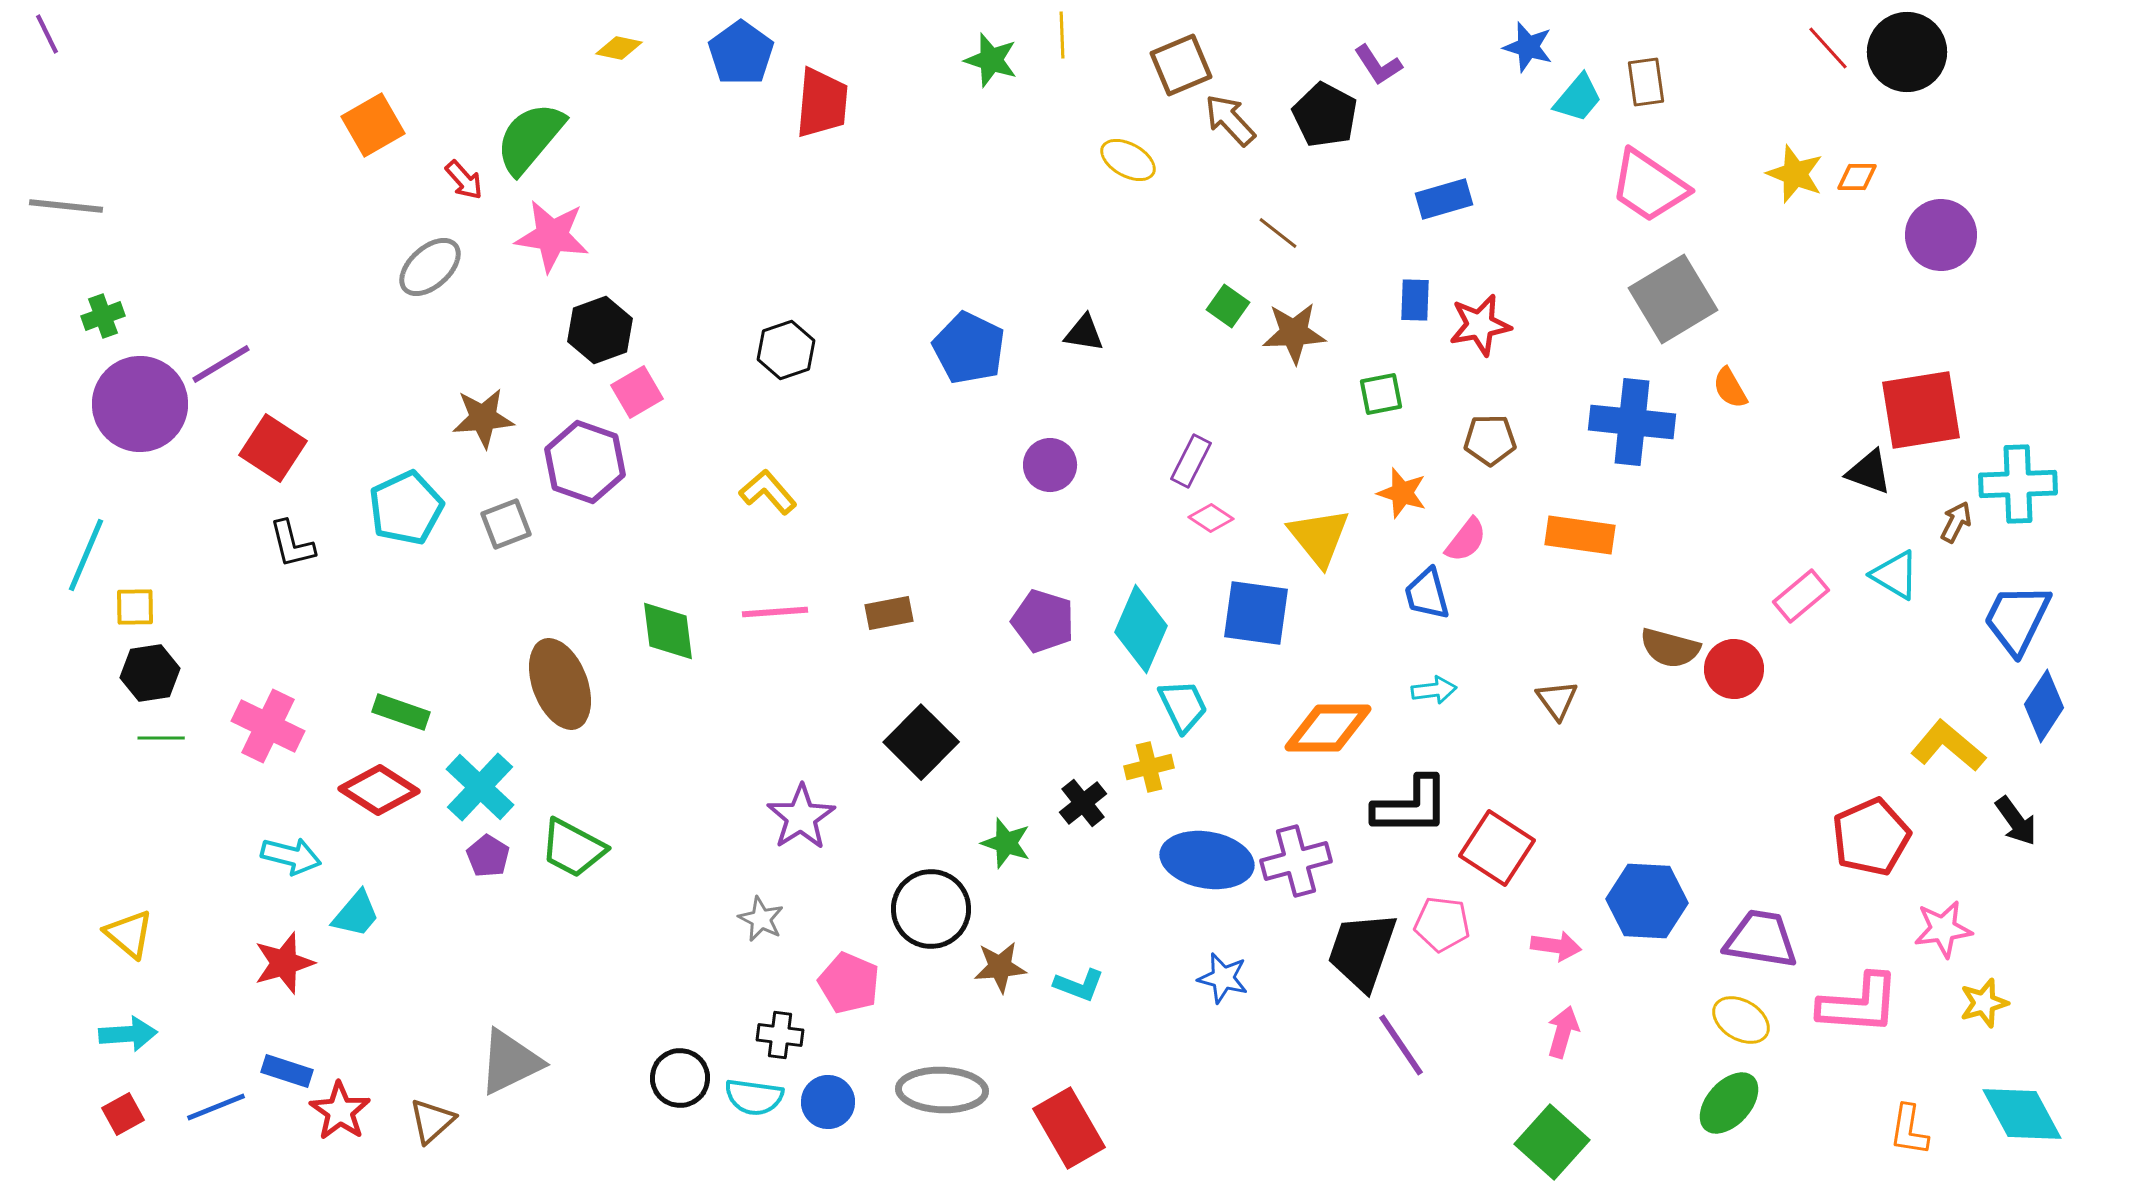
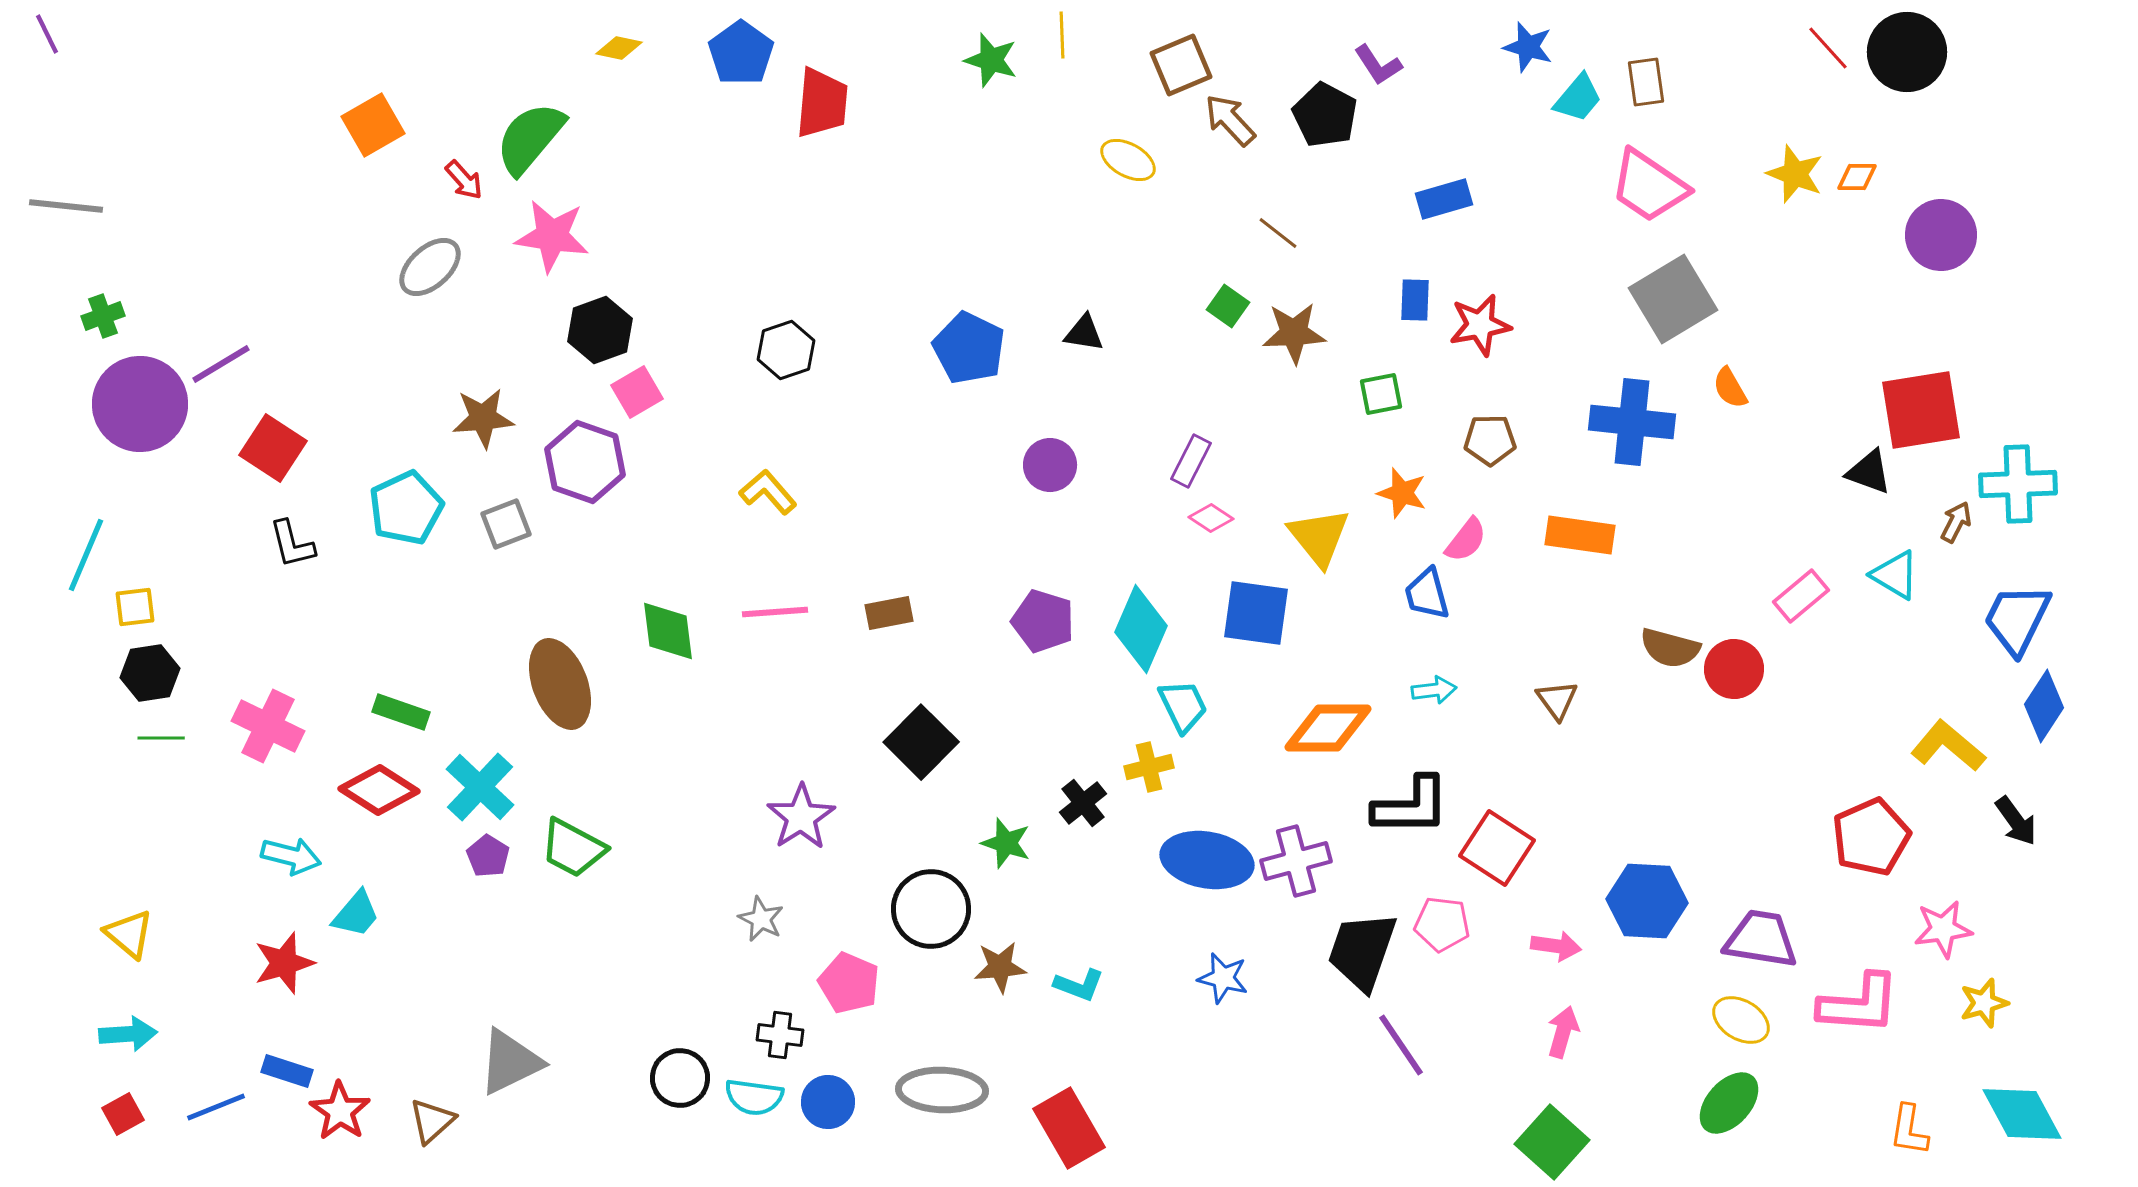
yellow square at (135, 607): rotated 6 degrees counterclockwise
